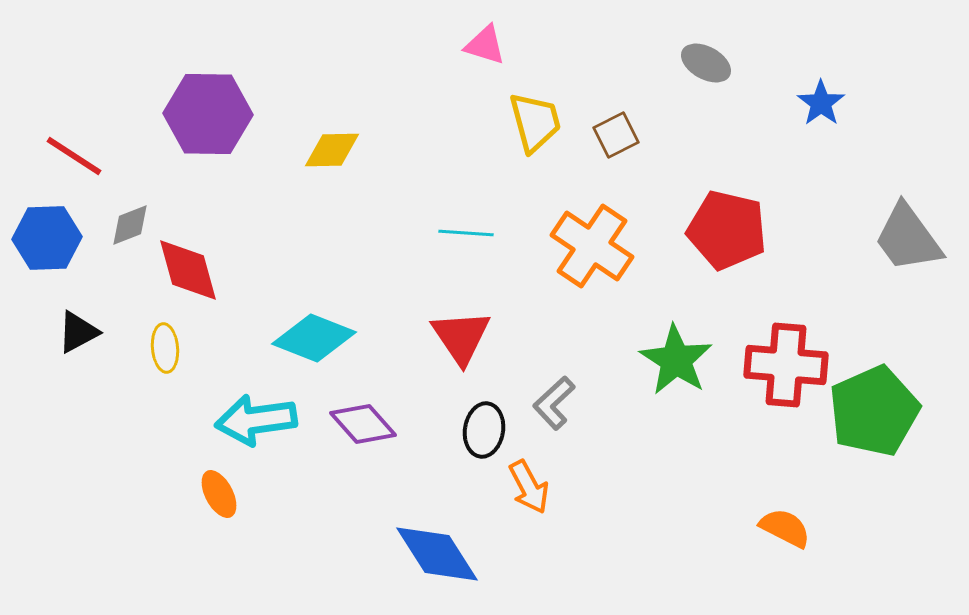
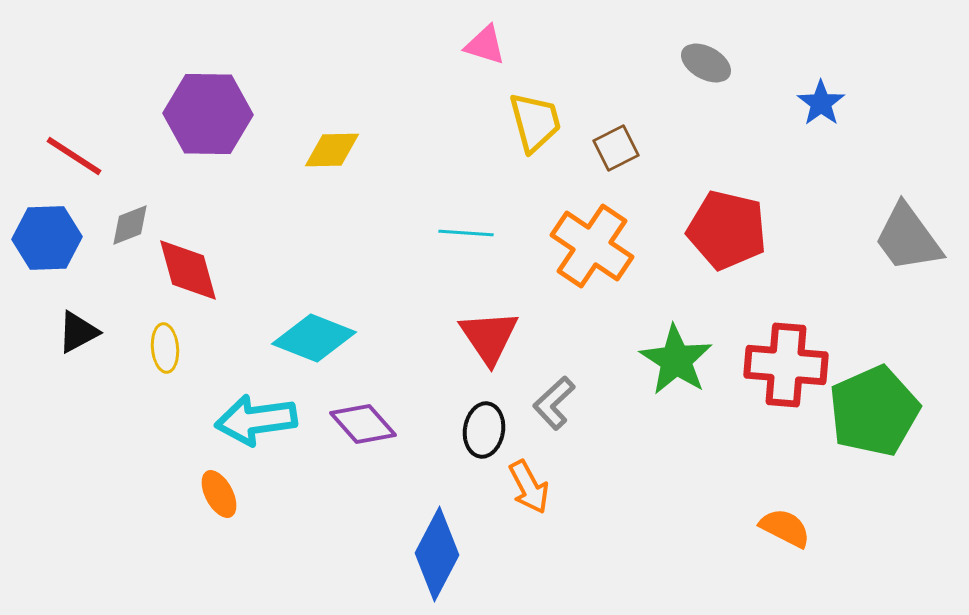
brown square: moved 13 px down
red triangle: moved 28 px right
blue diamond: rotated 60 degrees clockwise
